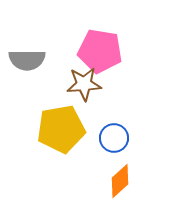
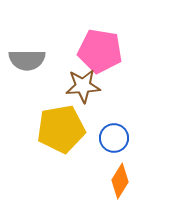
brown star: moved 1 px left, 2 px down
orange diamond: rotated 16 degrees counterclockwise
